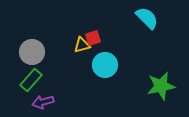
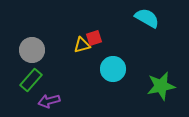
cyan semicircle: rotated 15 degrees counterclockwise
red square: moved 1 px right
gray circle: moved 2 px up
cyan circle: moved 8 px right, 4 px down
purple arrow: moved 6 px right, 1 px up
